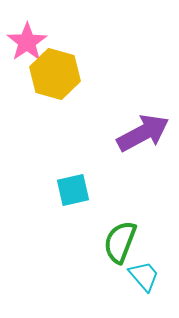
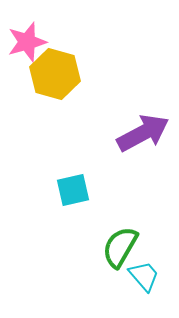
pink star: rotated 18 degrees clockwise
green semicircle: moved 5 px down; rotated 9 degrees clockwise
